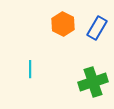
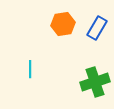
orange hexagon: rotated 25 degrees clockwise
green cross: moved 2 px right
